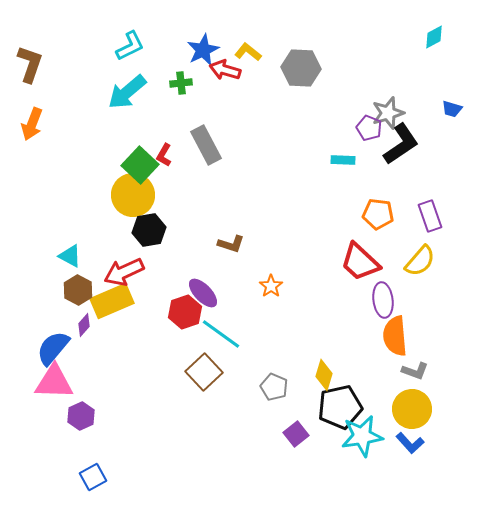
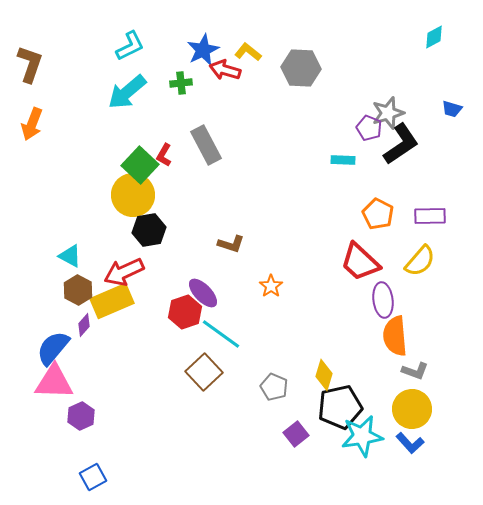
orange pentagon at (378, 214): rotated 20 degrees clockwise
purple rectangle at (430, 216): rotated 72 degrees counterclockwise
